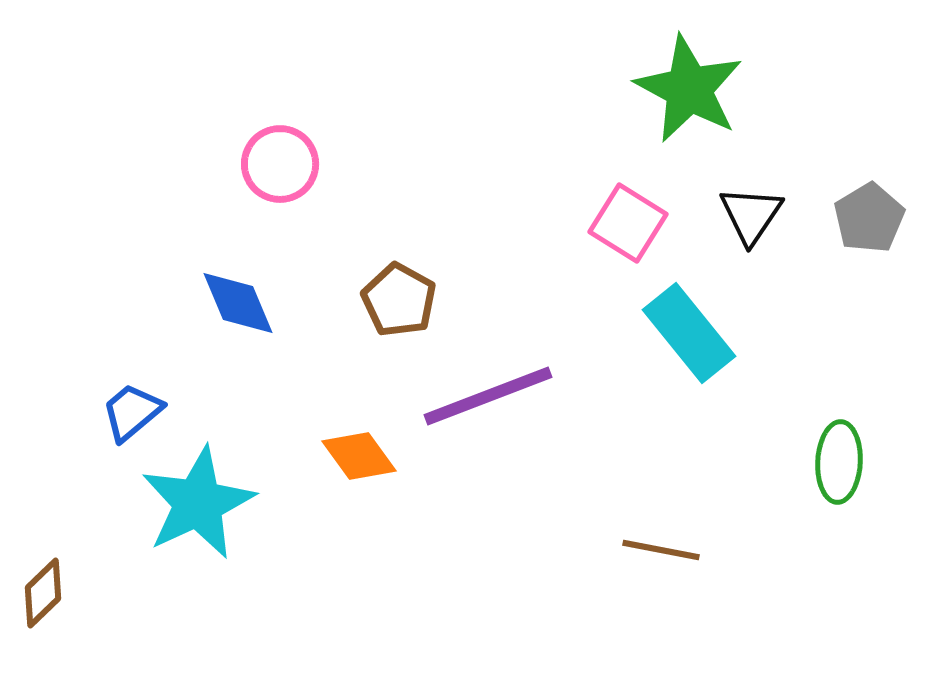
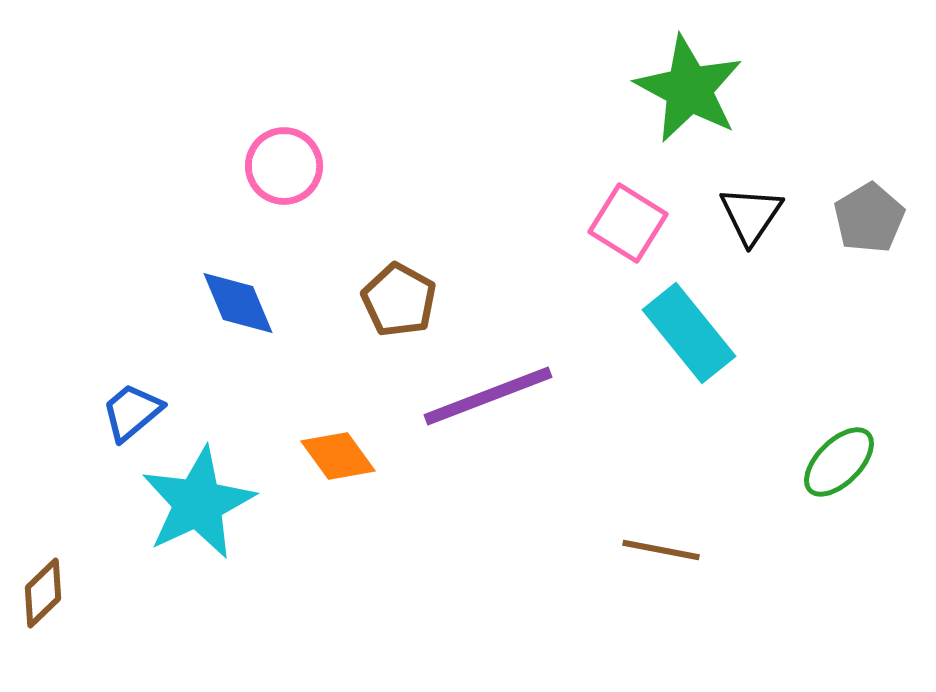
pink circle: moved 4 px right, 2 px down
orange diamond: moved 21 px left
green ellipse: rotated 42 degrees clockwise
